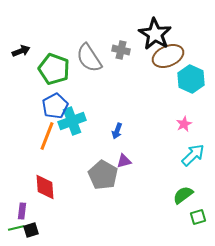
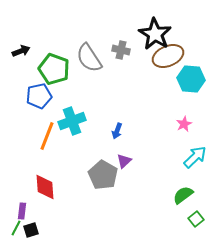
cyan hexagon: rotated 20 degrees counterclockwise
blue pentagon: moved 16 px left, 10 px up; rotated 15 degrees clockwise
cyan arrow: moved 2 px right, 2 px down
purple triangle: rotated 28 degrees counterclockwise
green square: moved 2 px left, 2 px down; rotated 21 degrees counterclockwise
green line: rotated 49 degrees counterclockwise
